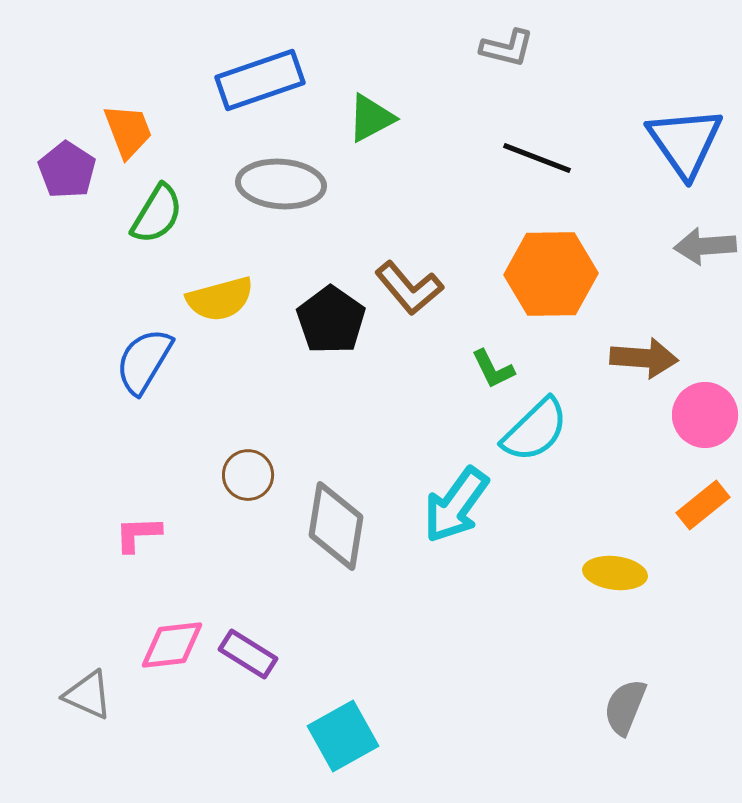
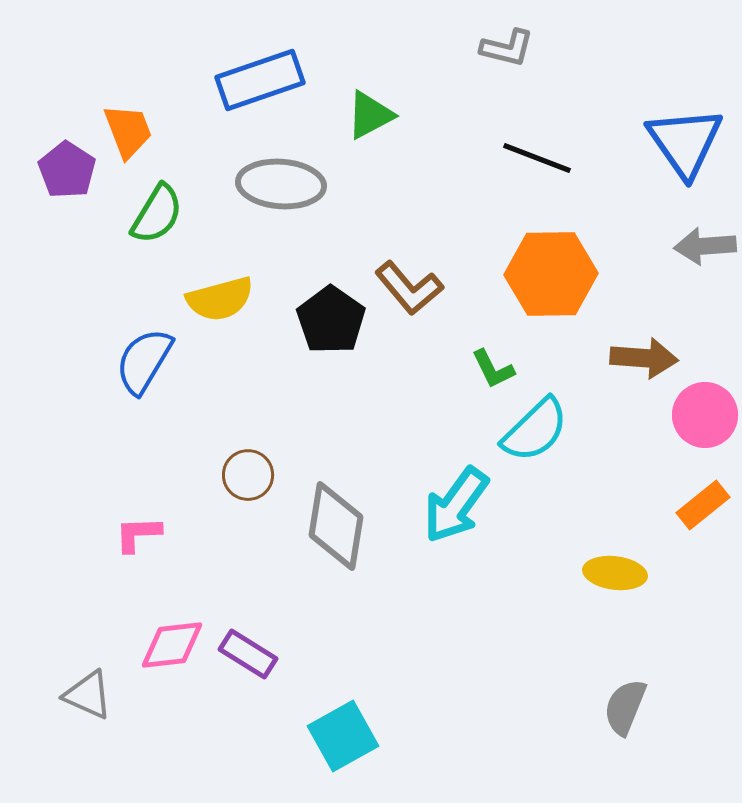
green triangle: moved 1 px left, 3 px up
